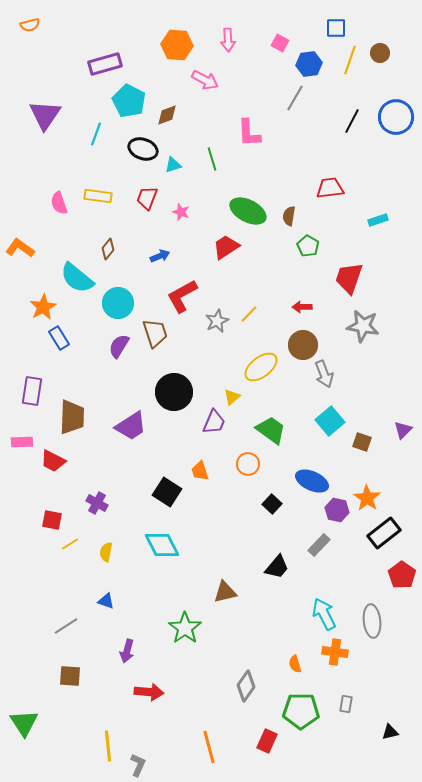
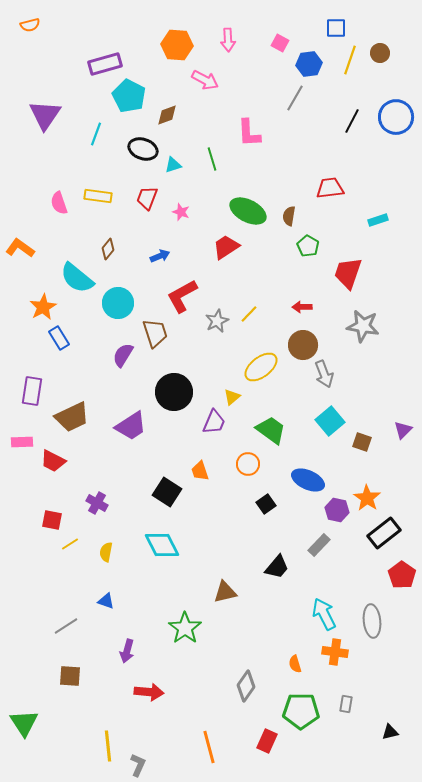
cyan pentagon at (129, 101): moved 5 px up
red trapezoid at (349, 278): moved 1 px left, 5 px up
purple semicircle at (119, 346): moved 4 px right, 9 px down
brown trapezoid at (72, 417): rotated 63 degrees clockwise
blue ellipse at (312, 481): moved 4 px left, 1 px up
black square at (272, 504): moved 6 px left; rotated 12 degrees clockwise
